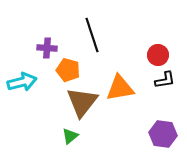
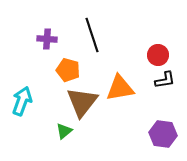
purple cross: moved 9 px up
cyan arrow: moved 19 px down; rotated 56 degrees counterclockwise
green triangle: moved 6 px left, 5 px up
